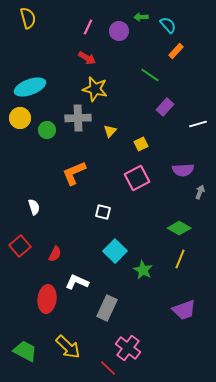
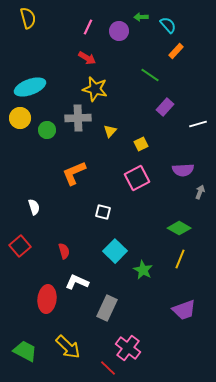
red semicircle: moved 9 px right, 3 px up; rotated 42 degrees counterclockwise
